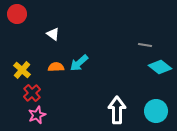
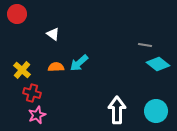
cyan diamond: moved 2 px left, 3 px up
red cross: rotated 30 degrees counterclockwise
